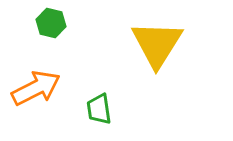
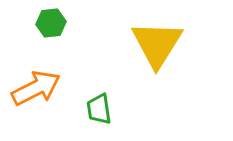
green hexagon: rotated 20 degrees counterclockwise
